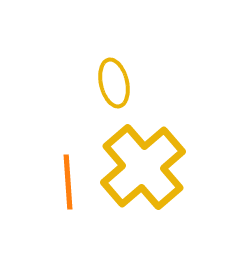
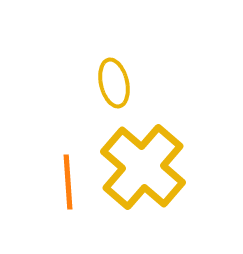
yellow cross: rotated 8 degrees counterclockwise
